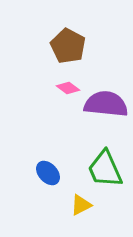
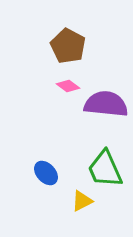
pink diamond: moved 2 px up
blue ellipse: moved 2 px left
yellow triangle: moved 1 px right, 4 px up
